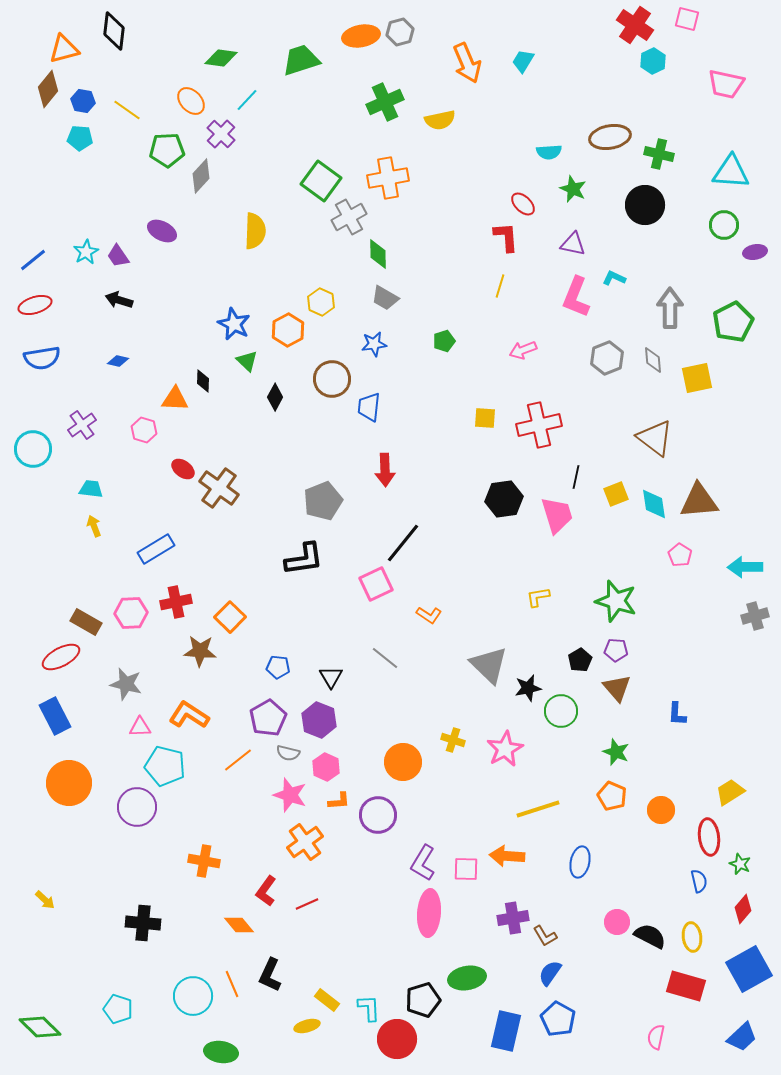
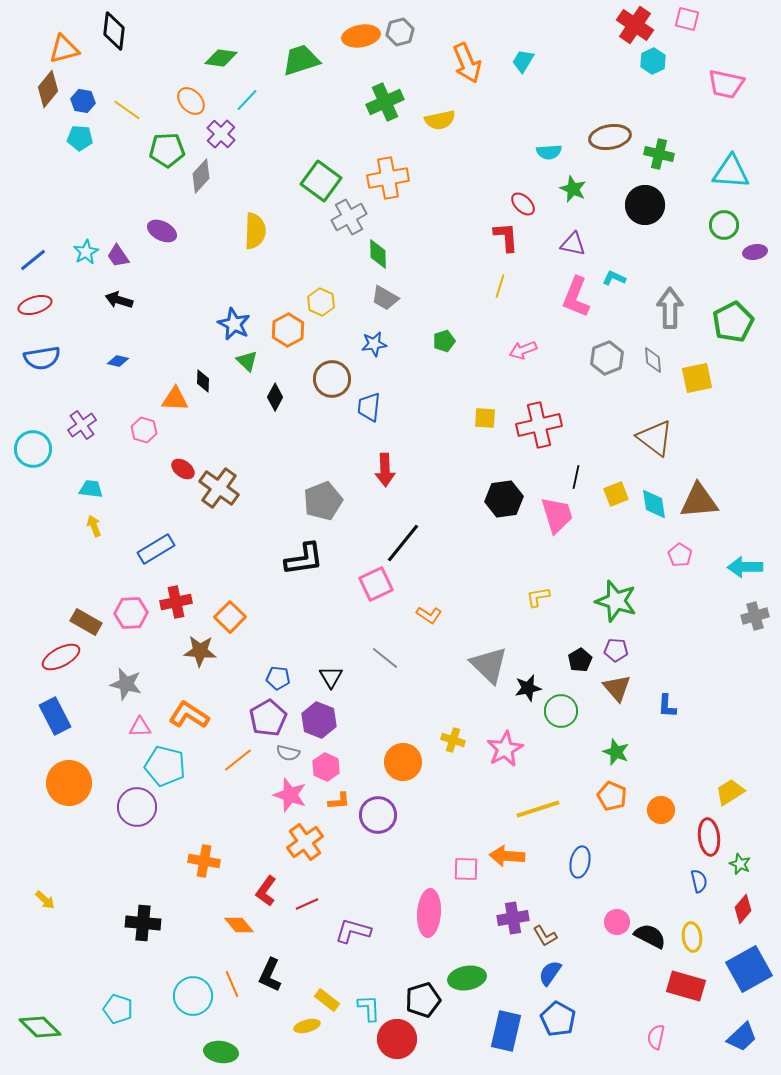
blue pentagon at (278, 667): moved 11 px down
blue L-shape at (677, 714): moved 10 px left, 8 px up
purple L-shape at (423, 863): moved 70 px left, 68 px down; rotated 75 degrees clockwise
